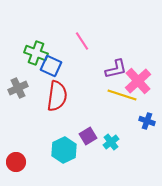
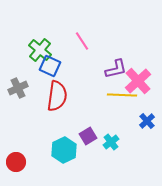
green cross: moved 4 px right, 3 px up; rotated 20 degrees clockwise
blue square: moved 1 px left
yellow line: rotated 16 degrees counterclockwise
blue cross: rotated 28 degrees clockwise
